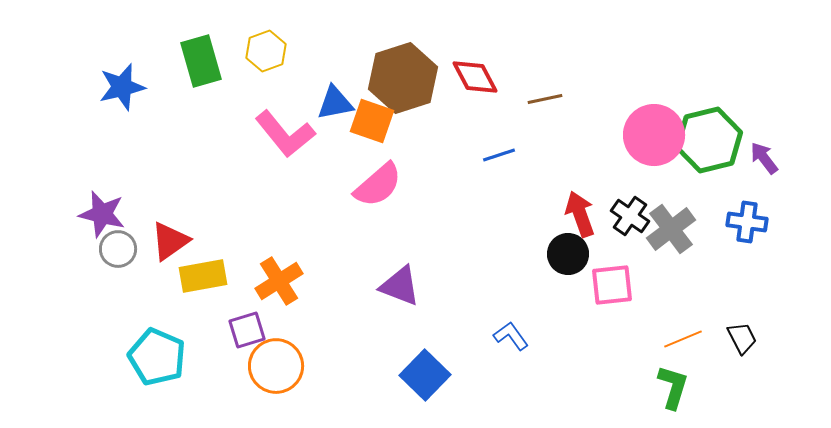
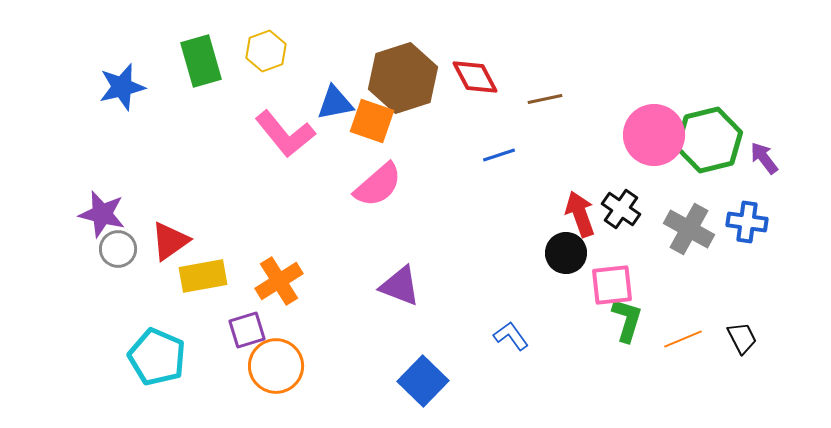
black cross: moved 9 px left, 7 px up
gray cross: moved 18 px right; rotated 24 degrees counterclockwise
black circle: moved 2 px left, 1 px up
blue square: moved 2 px left, 6 px down
green L-shape: moved 46 px left, 67 px up
